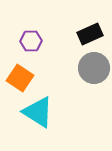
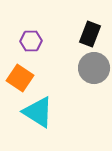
black rectangle: rotated 45 degrees counterclockwise
